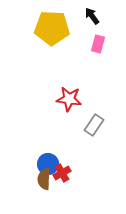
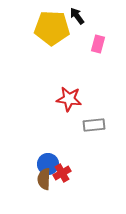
black arrow: moved 15 px left
gray rectangle: rotated 50 degrees clockwise
